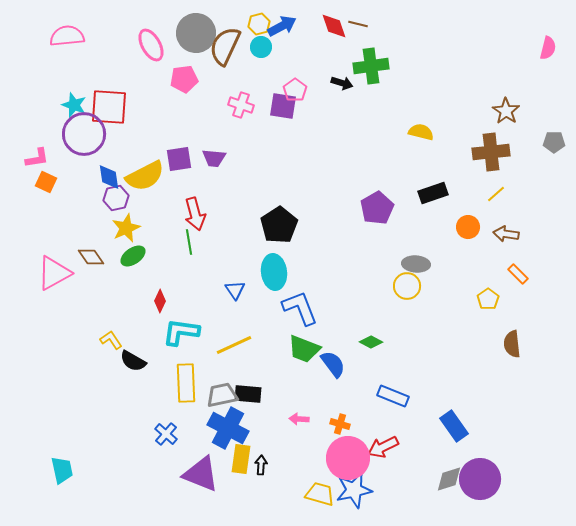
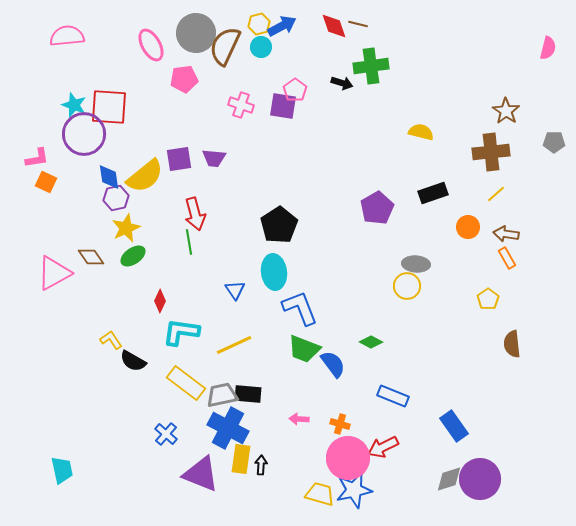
yellow semicircle at (145, 176): rotated 12 degrees counterclockwise
orange rectangle at (518, 274): moved 11 px left, 16 px up; rotated 15 degrees clockwise
yellow rectangle at (186, 383): rotated 51 degrees counterclockwise
